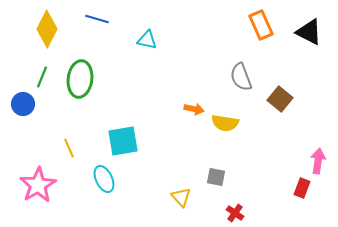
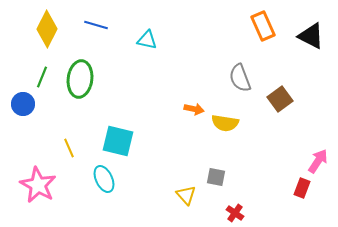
blue line: moved 1 px left, 6 px down
orange rectangle: moved 2 px right, 1 px down
black triangle: moved 2 px right, 4 px down
gray semicircle: moved 1 px left, 1 px down
brown square: rotated 15 degrees clockwise
cyan square: moved 5 px left; rotated 24 degrees clockwise
pink arrow: rotated 25 degrees clockwise
pink star: rotated 12 degrees counterclockwise
yellow triangle: moved 5 px right, 2 px up
